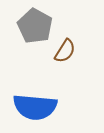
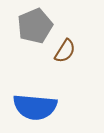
gray pentagon: rotated 20 degrees clockwise
